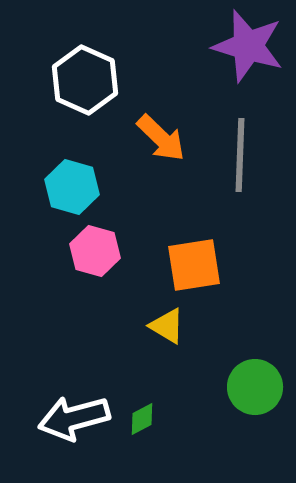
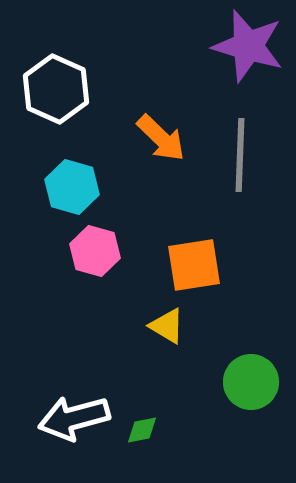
white hexagon: moved 29 px left, 9 px down
green circle: moved 4 px left, 5 px up
green diamond: moved 11 px down; rotated 16 degrees clockwise
